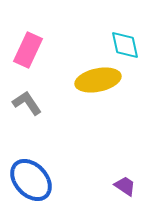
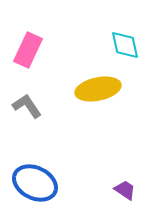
yellow ellipse: moved 9 px down
gray L-shape: moved 3 px down
blue ellipse: moved 4 px right, 3 px down; rotated 21 degrees counterclockwise
purple trapezoid: moved 4 px down
